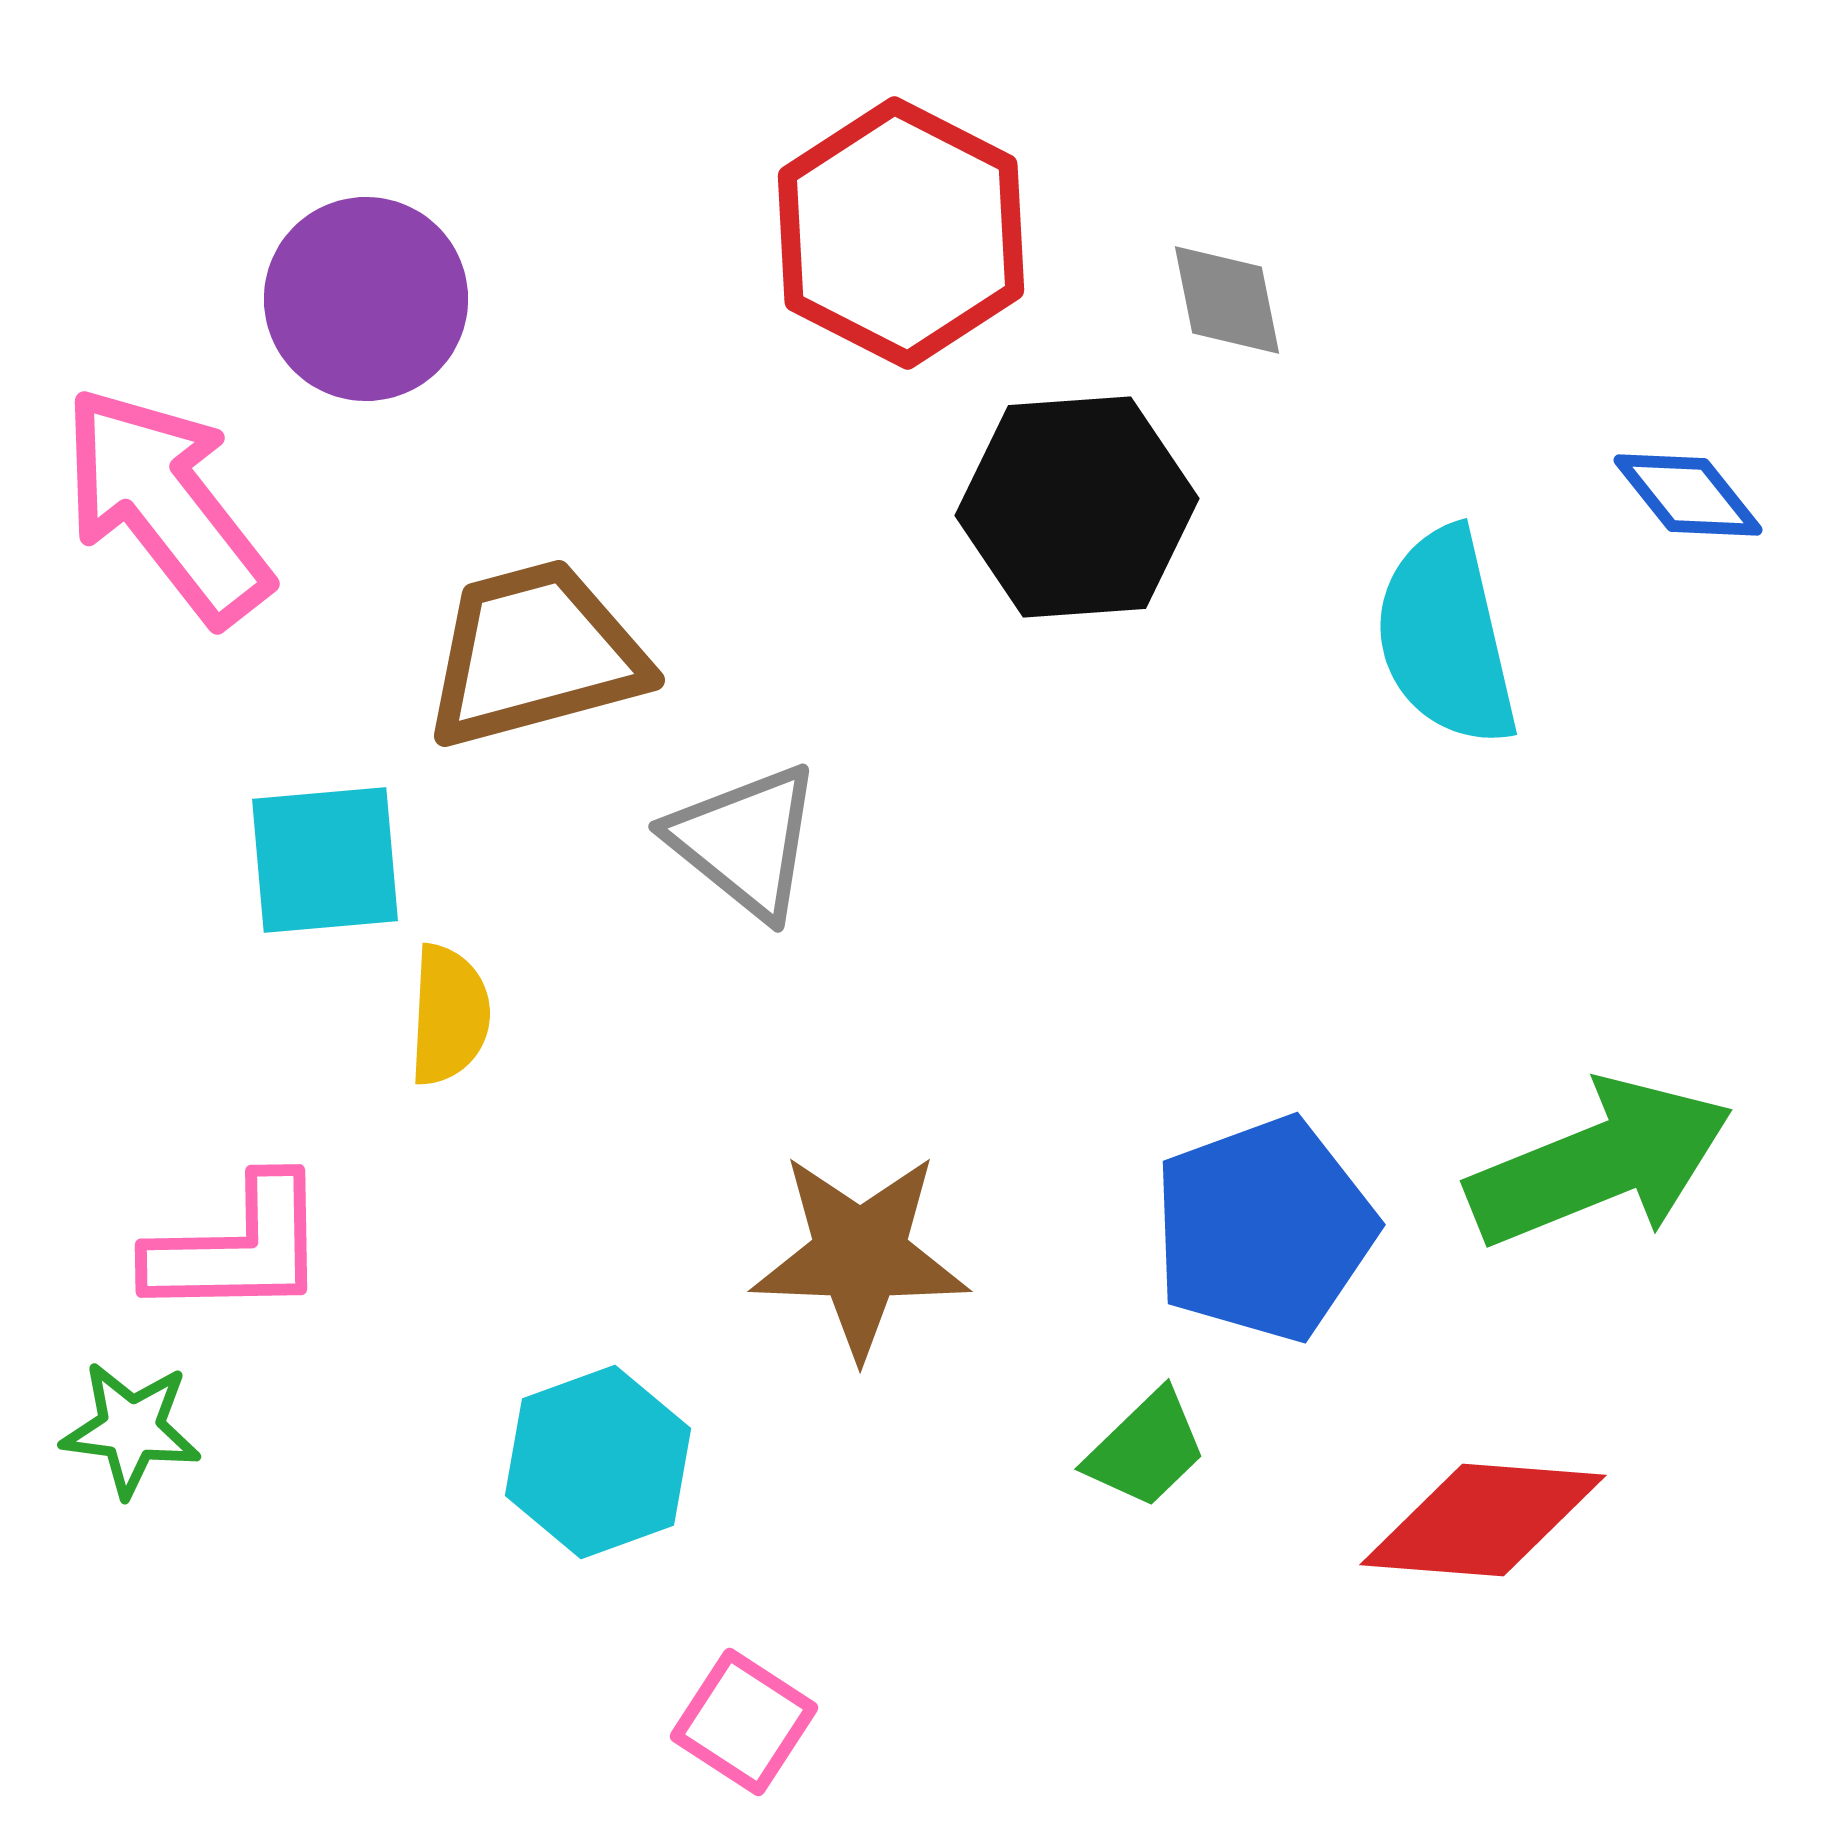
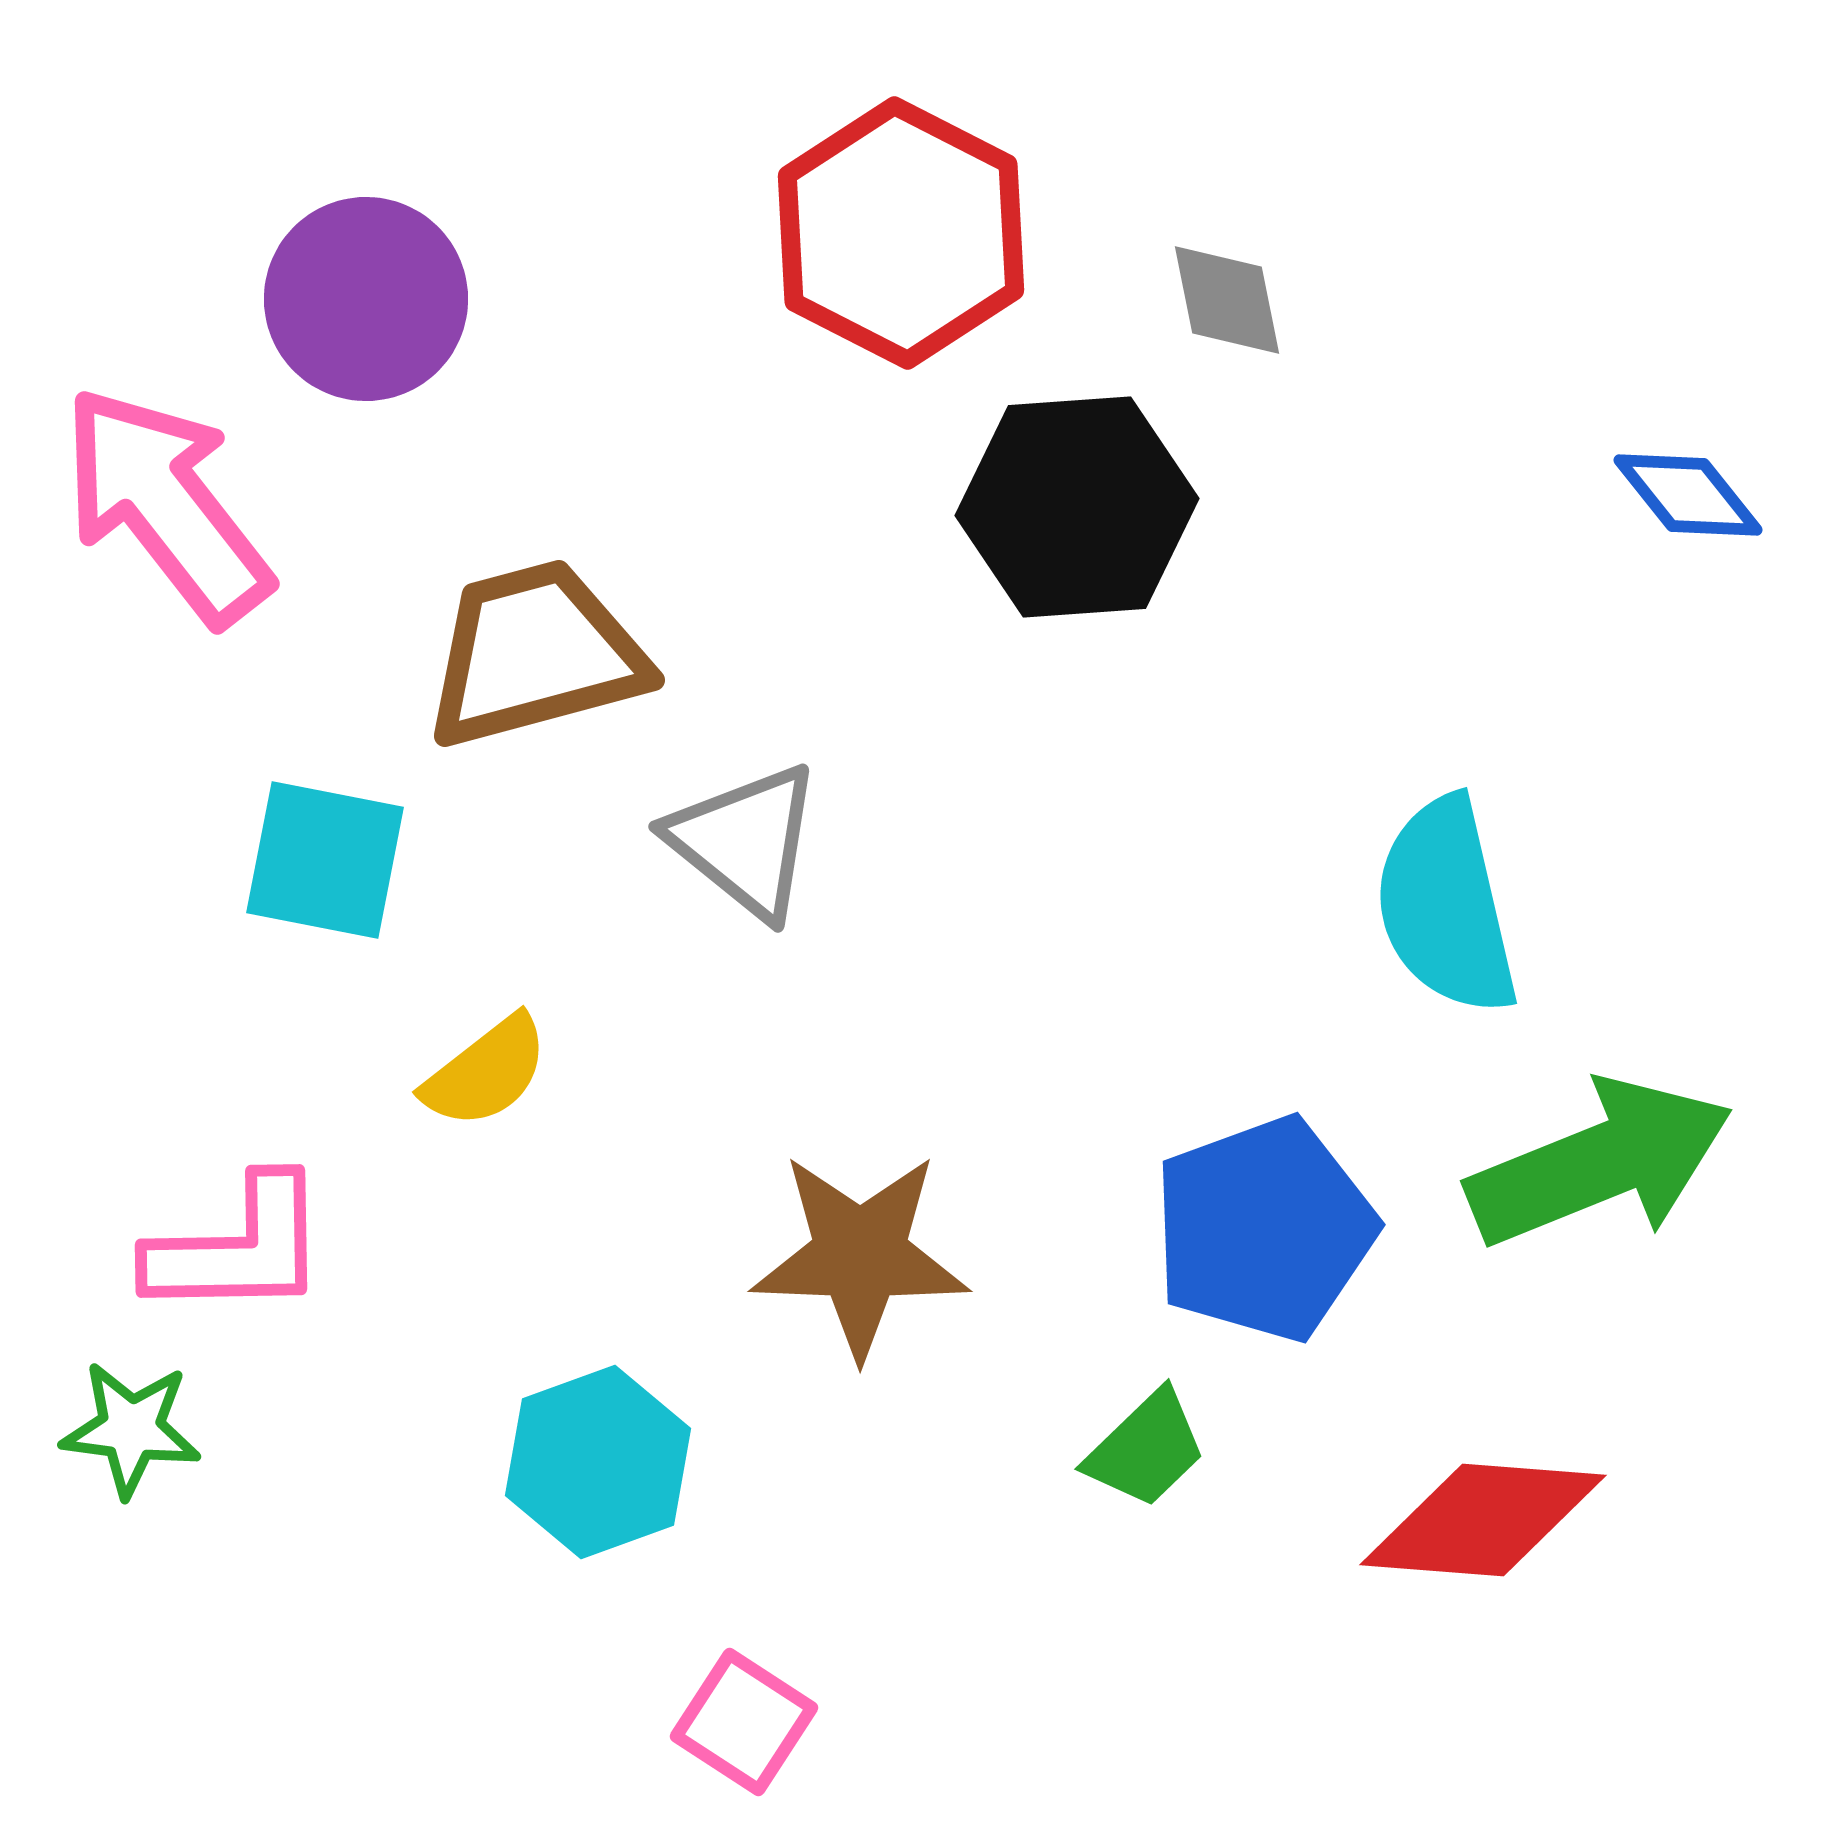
cyan semicircle: moved 269 px down
cyan square: rotated 16 degrees clockwise
yellow semicircle: moved 37 px right, 57 px down; rotated 49 degrees clockwise
